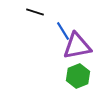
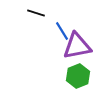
black line: moved 1 px right, 1 px down
blue line: moved 1 px left
